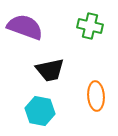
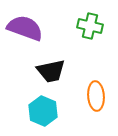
purple semicircle: moved 1 px down
black trapezoid: moved 1 px right, 1 px down
cyan hexagon: moved 3 px right; rotated 12 degrees clockwise
